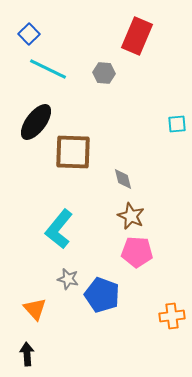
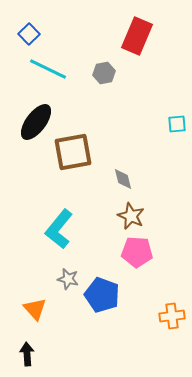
gray hexagon: rotated 15 degrees counterclockwise
brown square: rotated 12 degrees counterclockwise
